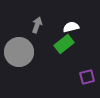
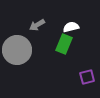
gray arrow: rotated 140 degrees counterclockwise
green rectangle: rotated 30 degrees counterclockwise
gray circle: moved 2 px left, 2 px up
